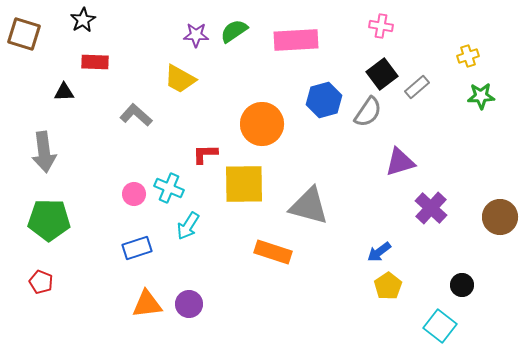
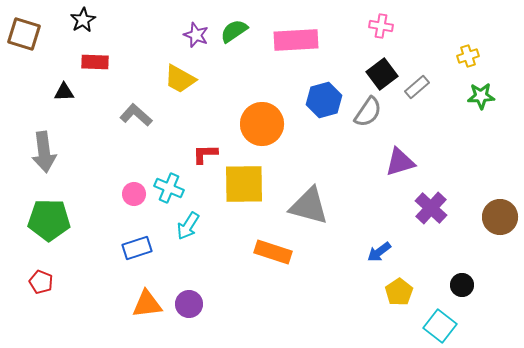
purple star: rotated 20 degrees clockwise
yellow pentagon: moved 11 px right, 6 px down
